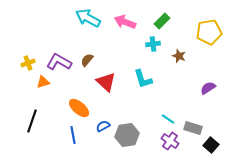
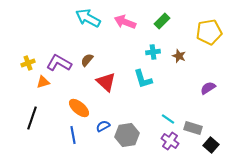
cyan cross: moved 8 px down
purple L-shape: moved 1 px down
black line: moved 3 px up
